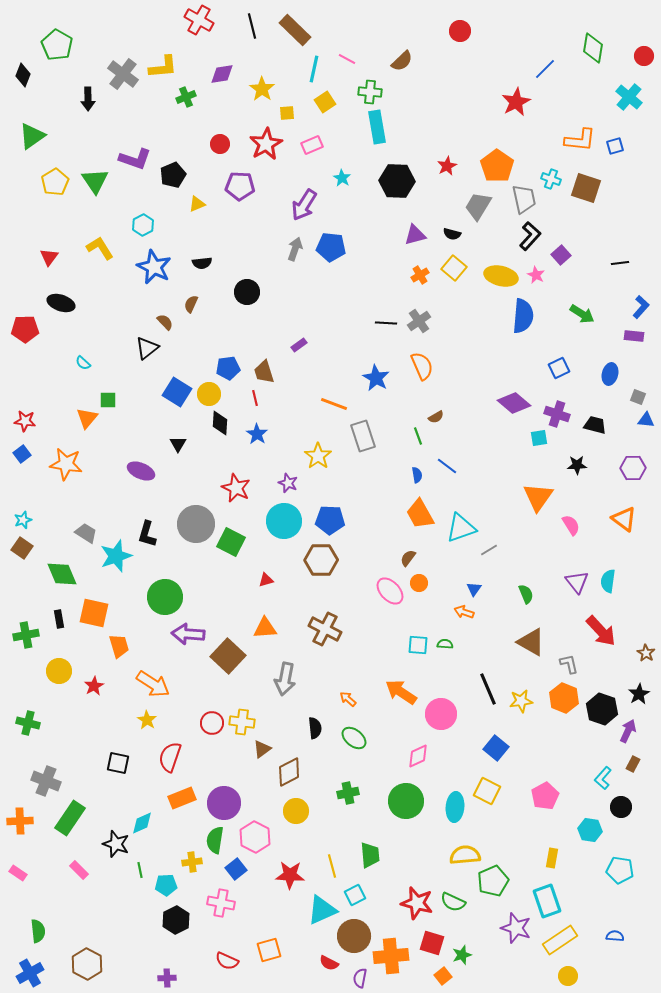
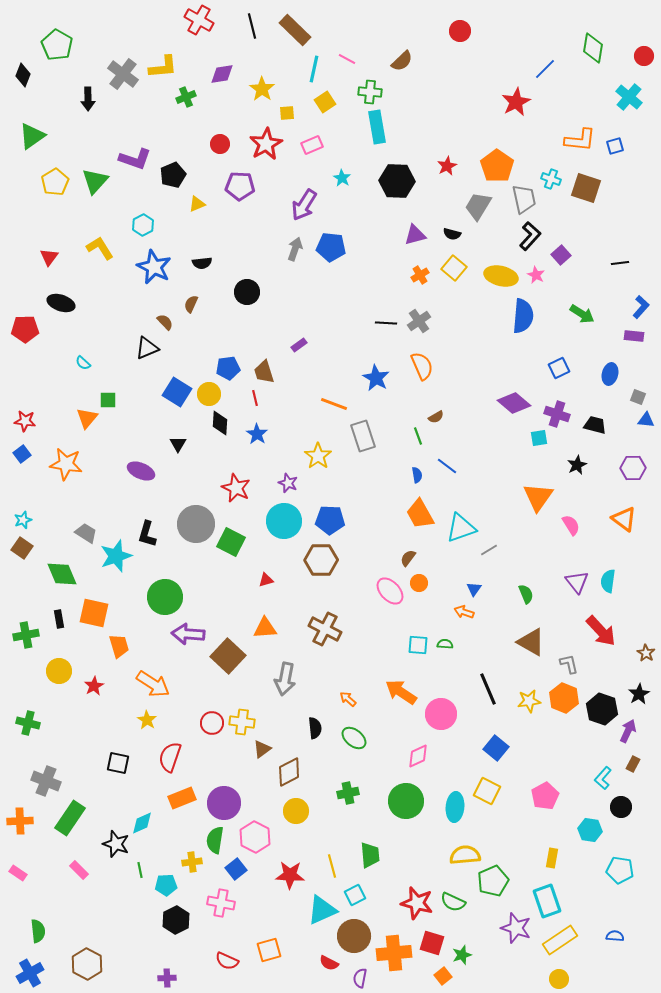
green triangle at (95, 181): rotated 16 degrees clockwise
black triangle at (147, 348): rotated 15 degrees clockwise
black star at (577, 465): rotated 24 degrees counterclockwise
yellow star at (521, 701): moved 8 px right
orange cross at (391, 956): moved 3 px right, 3 px up
yellow circle at (568, 976): moved 9 px left, 3 px down
